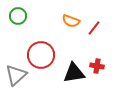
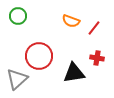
red circle: moved 2 px left, 1 px down
red cross: moved 8 px up
gray triangle: moved 1 px right, 4 px down
